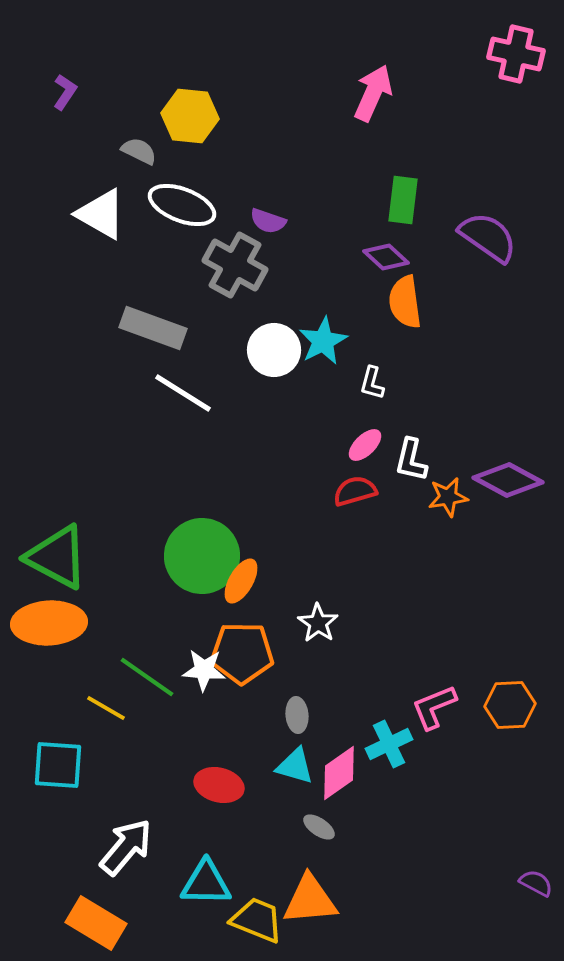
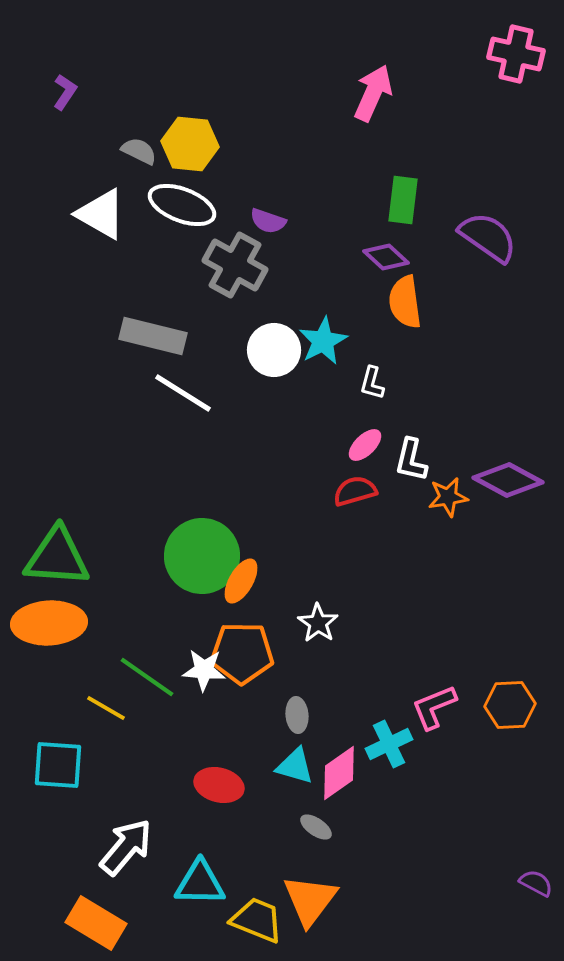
yellow hexagon at (190, 116): moved 28 px down
gray rectangle at (153, 328): moved 8 px down; rotated 6 degrees counterclockwise
green triangle at (57, 557): rotated 24 degrees counterclockwise
gray ellipse at (319, 827): moved 3 px left
cyan triangle at (206, 883): moved 6 px left
orange triangle at (310, 900): rotated 48 degrees counterclockwise
